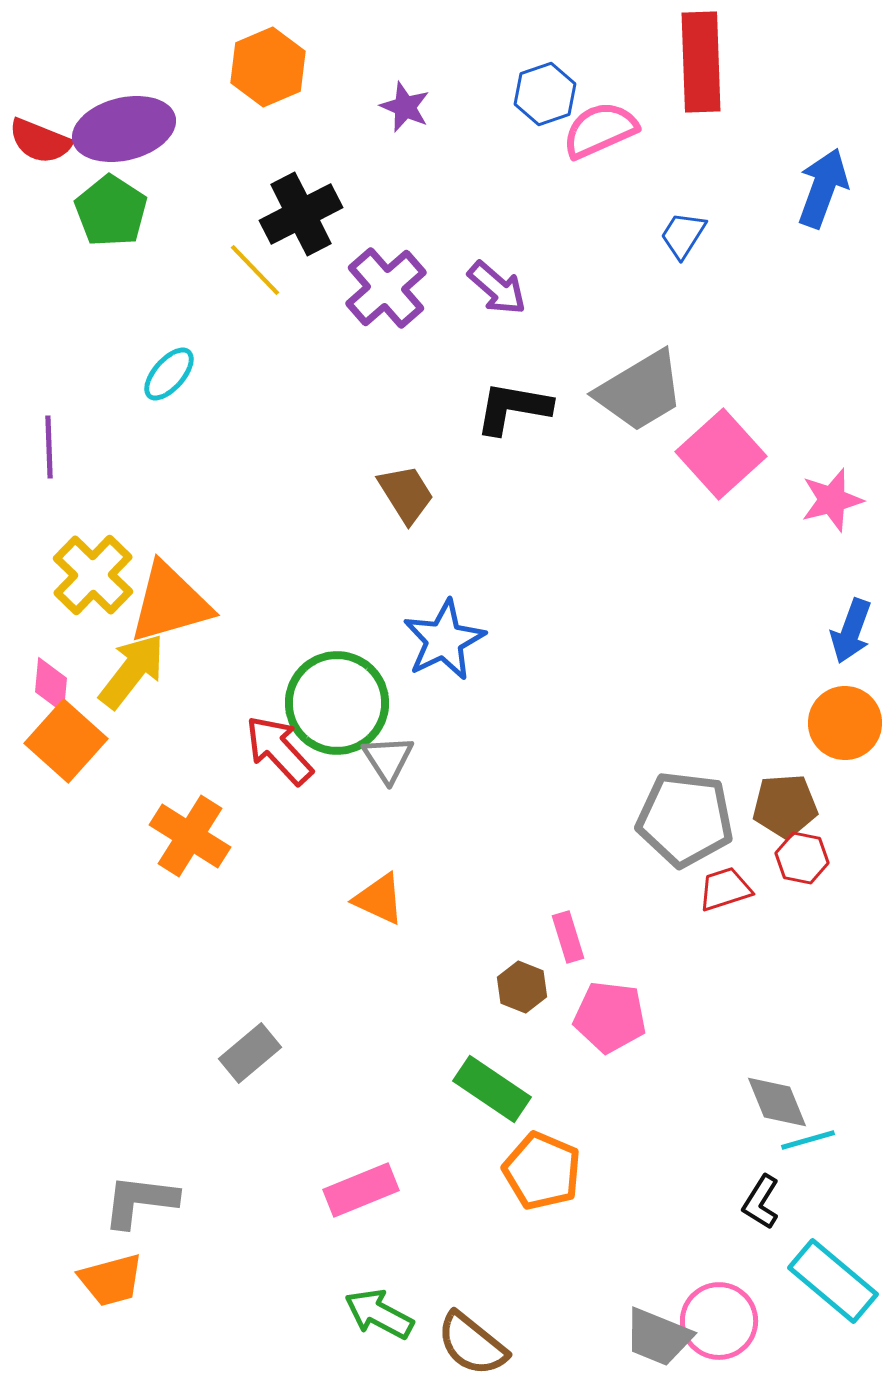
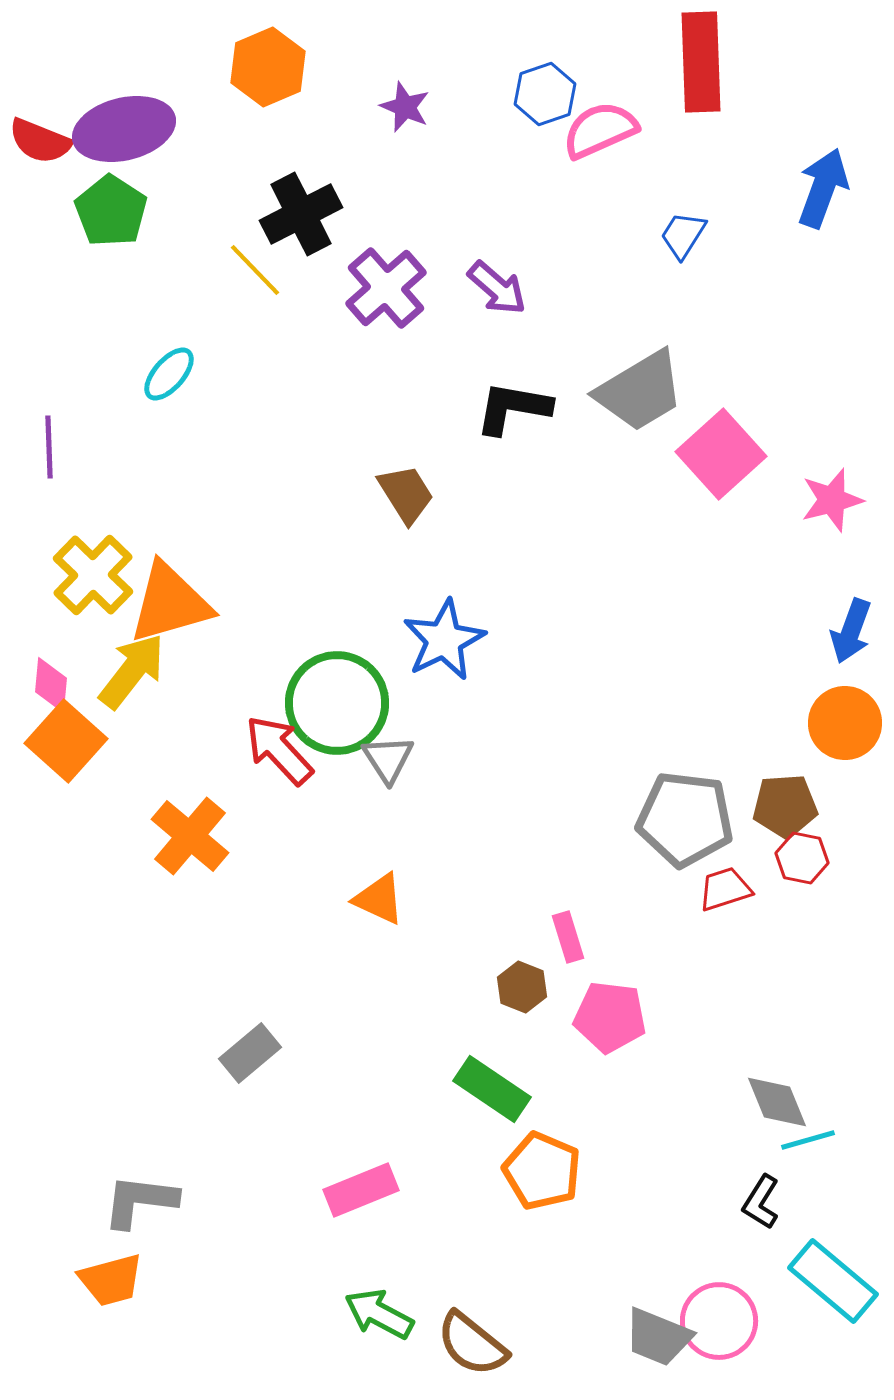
orange cross at (190, 836): rotated 8 degrees clockwise
